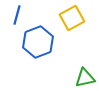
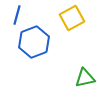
blue hexagon: moved 4 px left
